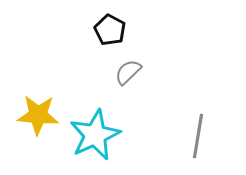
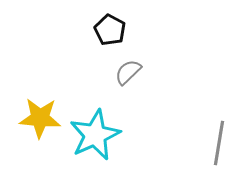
yellow star: moved 2 px right, 3 px down
gray line: moved 21 px right, 7 px down
